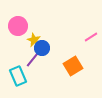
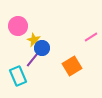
orange square: moved 1 px left
